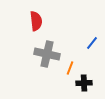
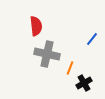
red semicircle: moved 5 px down
blue line: moved 4 px up
black cross: rotated 28 degrees counterclockwise
